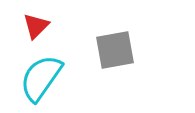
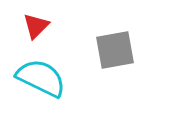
cyan semicircle: rotated 81 degrees clockwise
